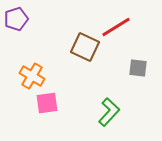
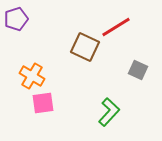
gray square: moved 2 px down; rotated 18 degrees clockwise
pink square: moved 4 px left
